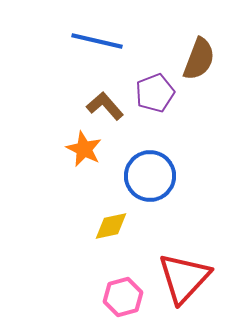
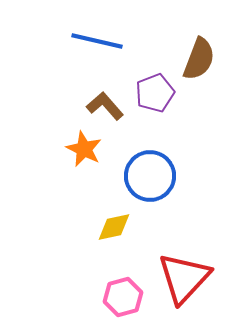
yellow diamond: moved 3 px right, 1 px down
